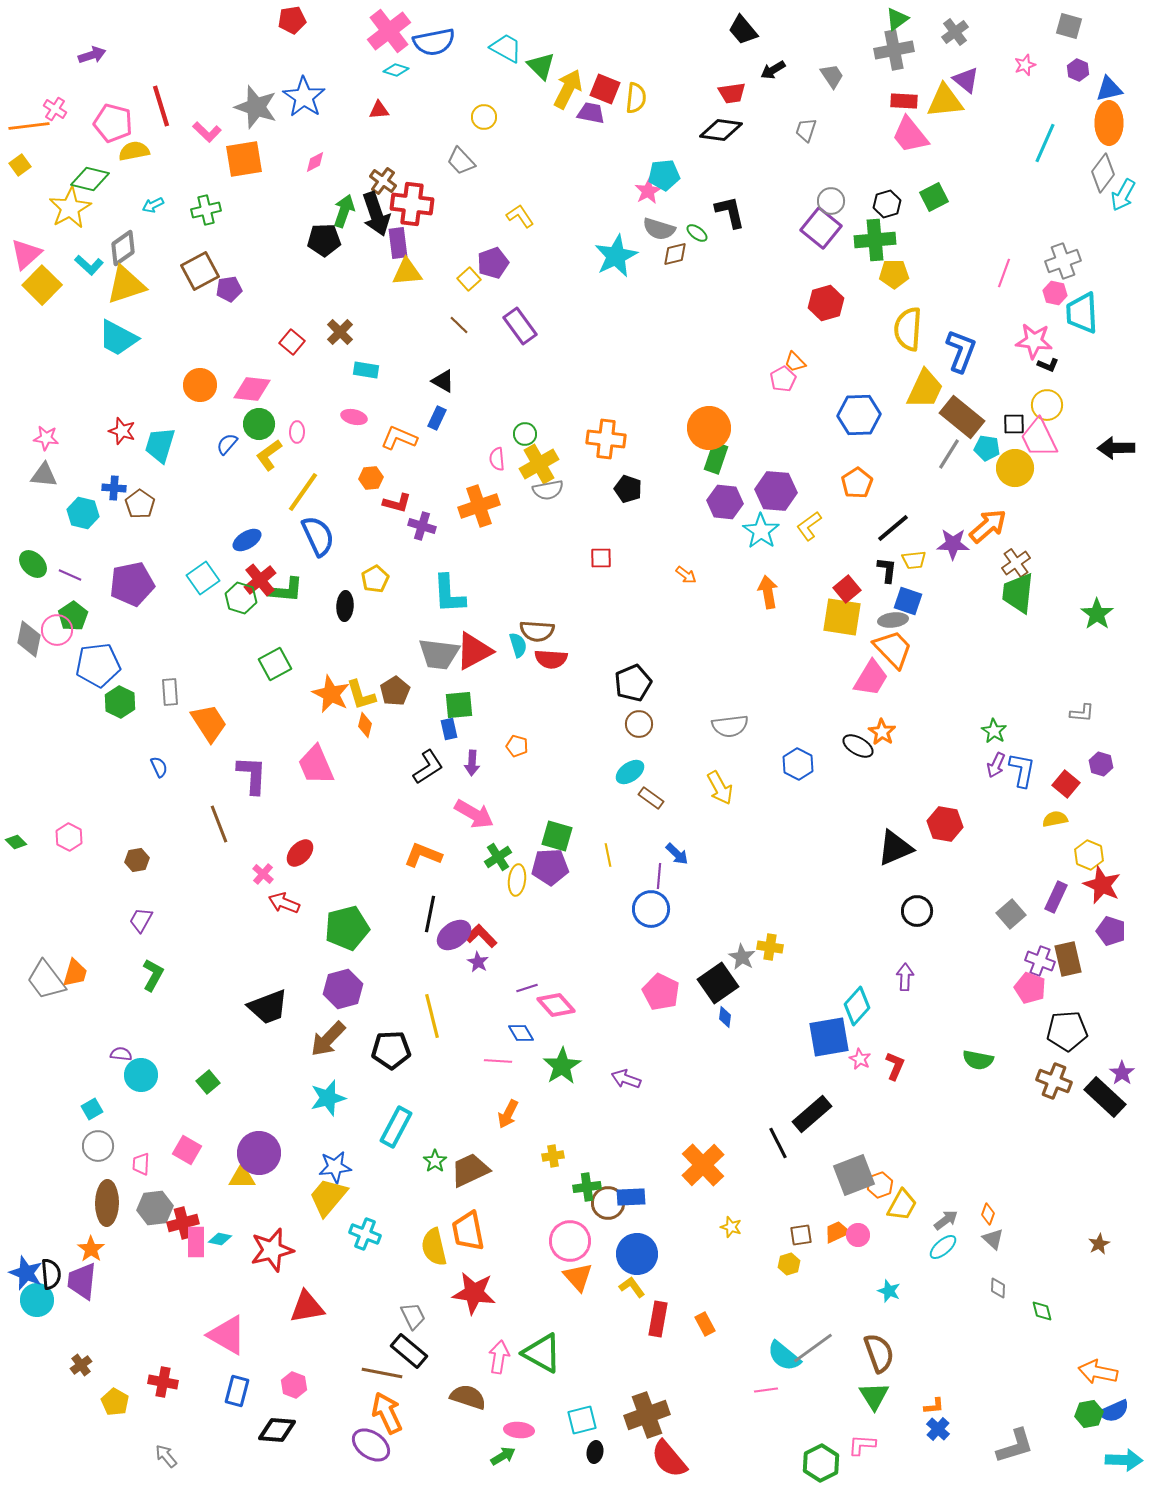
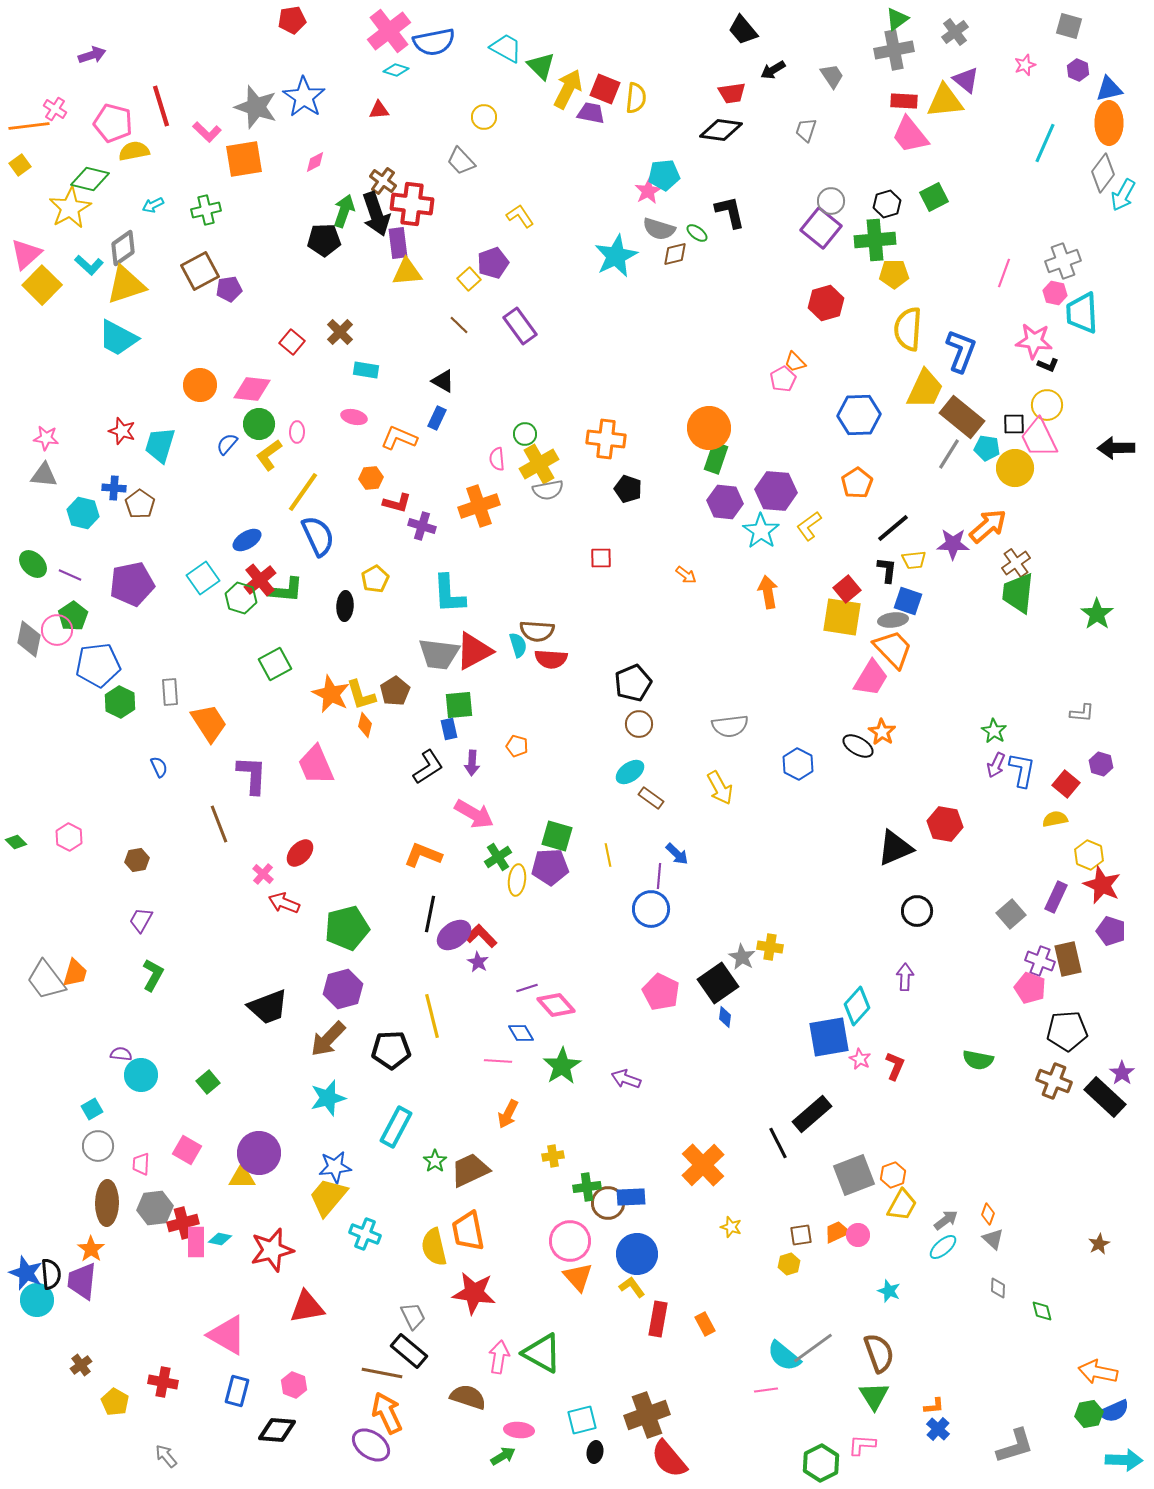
orange hexagon at (880, 1185): moved 13 px right, 10 px up
